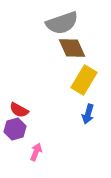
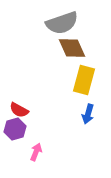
yellow rectangle: rotated 16 degrees counterclockwise
